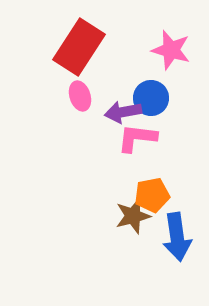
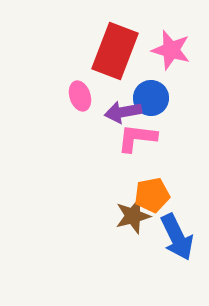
red rectangle: moved 36 px right, 4 px down; rotated 12 degrees counterclockwise
blue arrow: rotated 18 degrees counterclockwise
